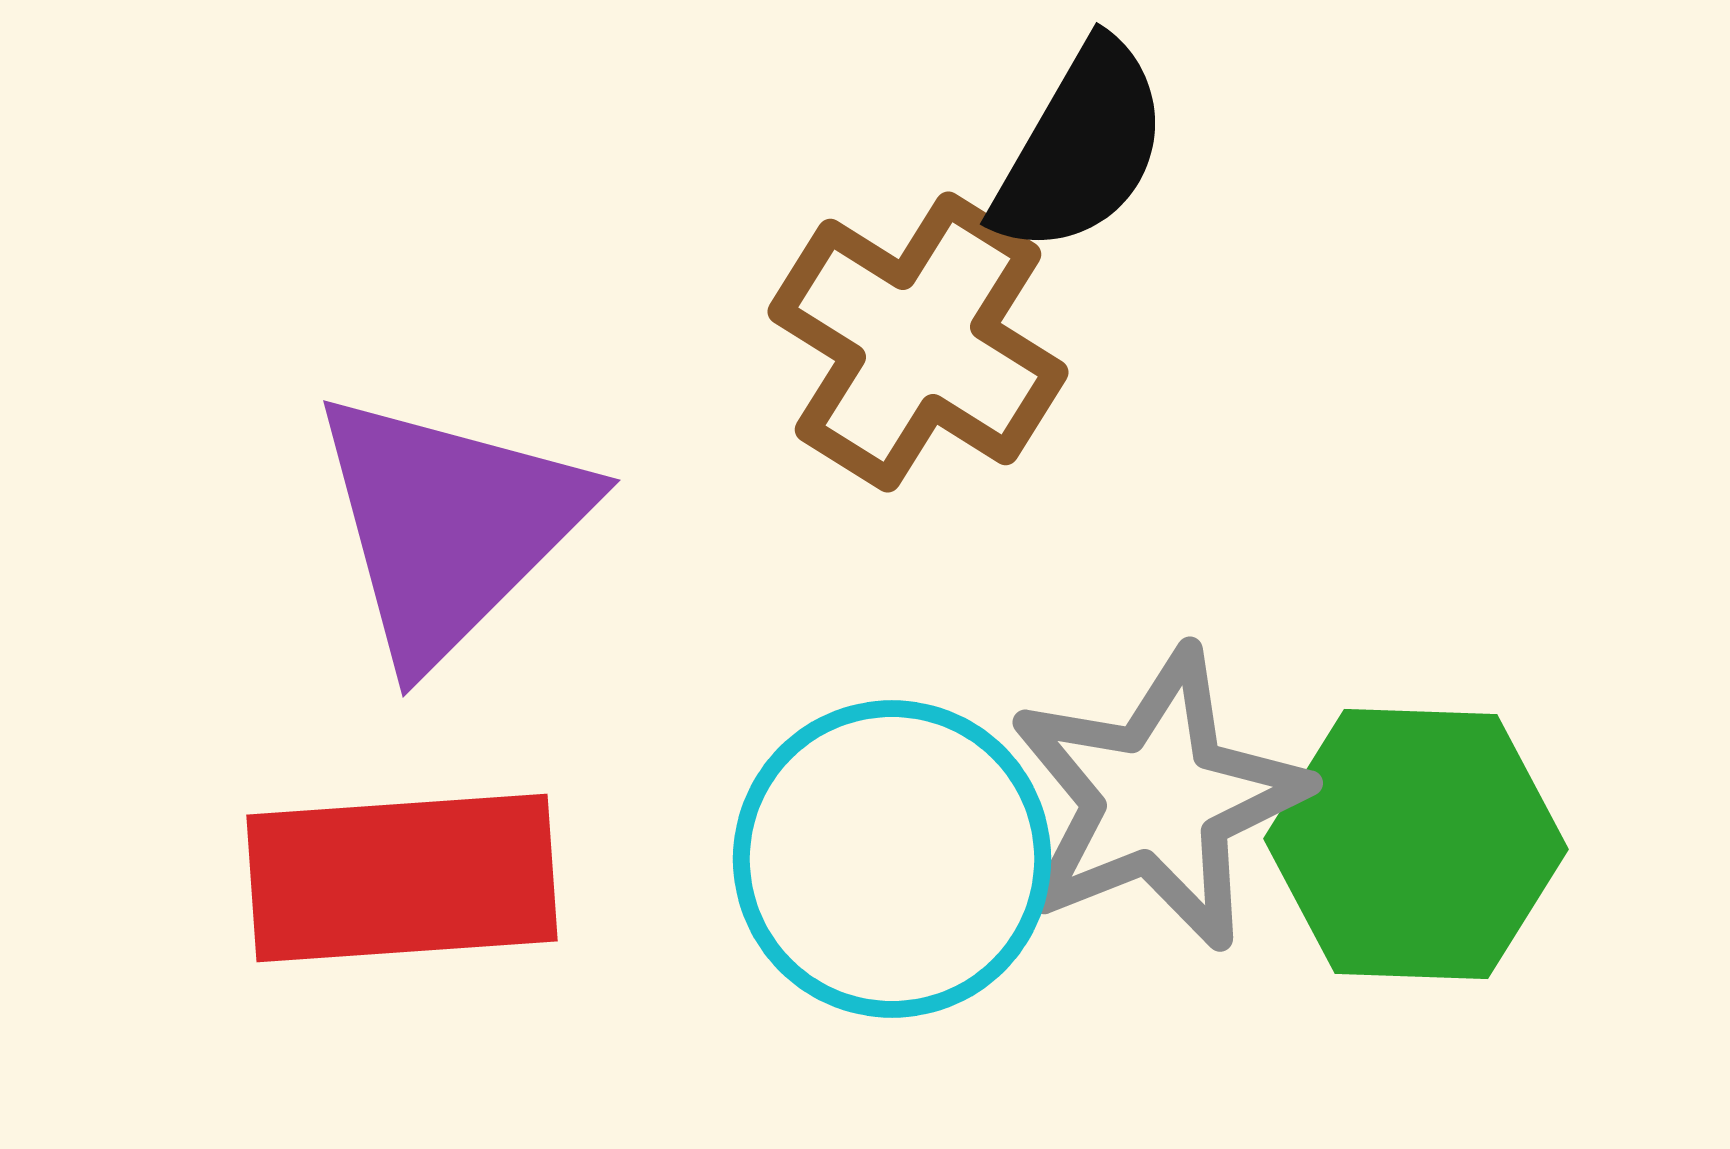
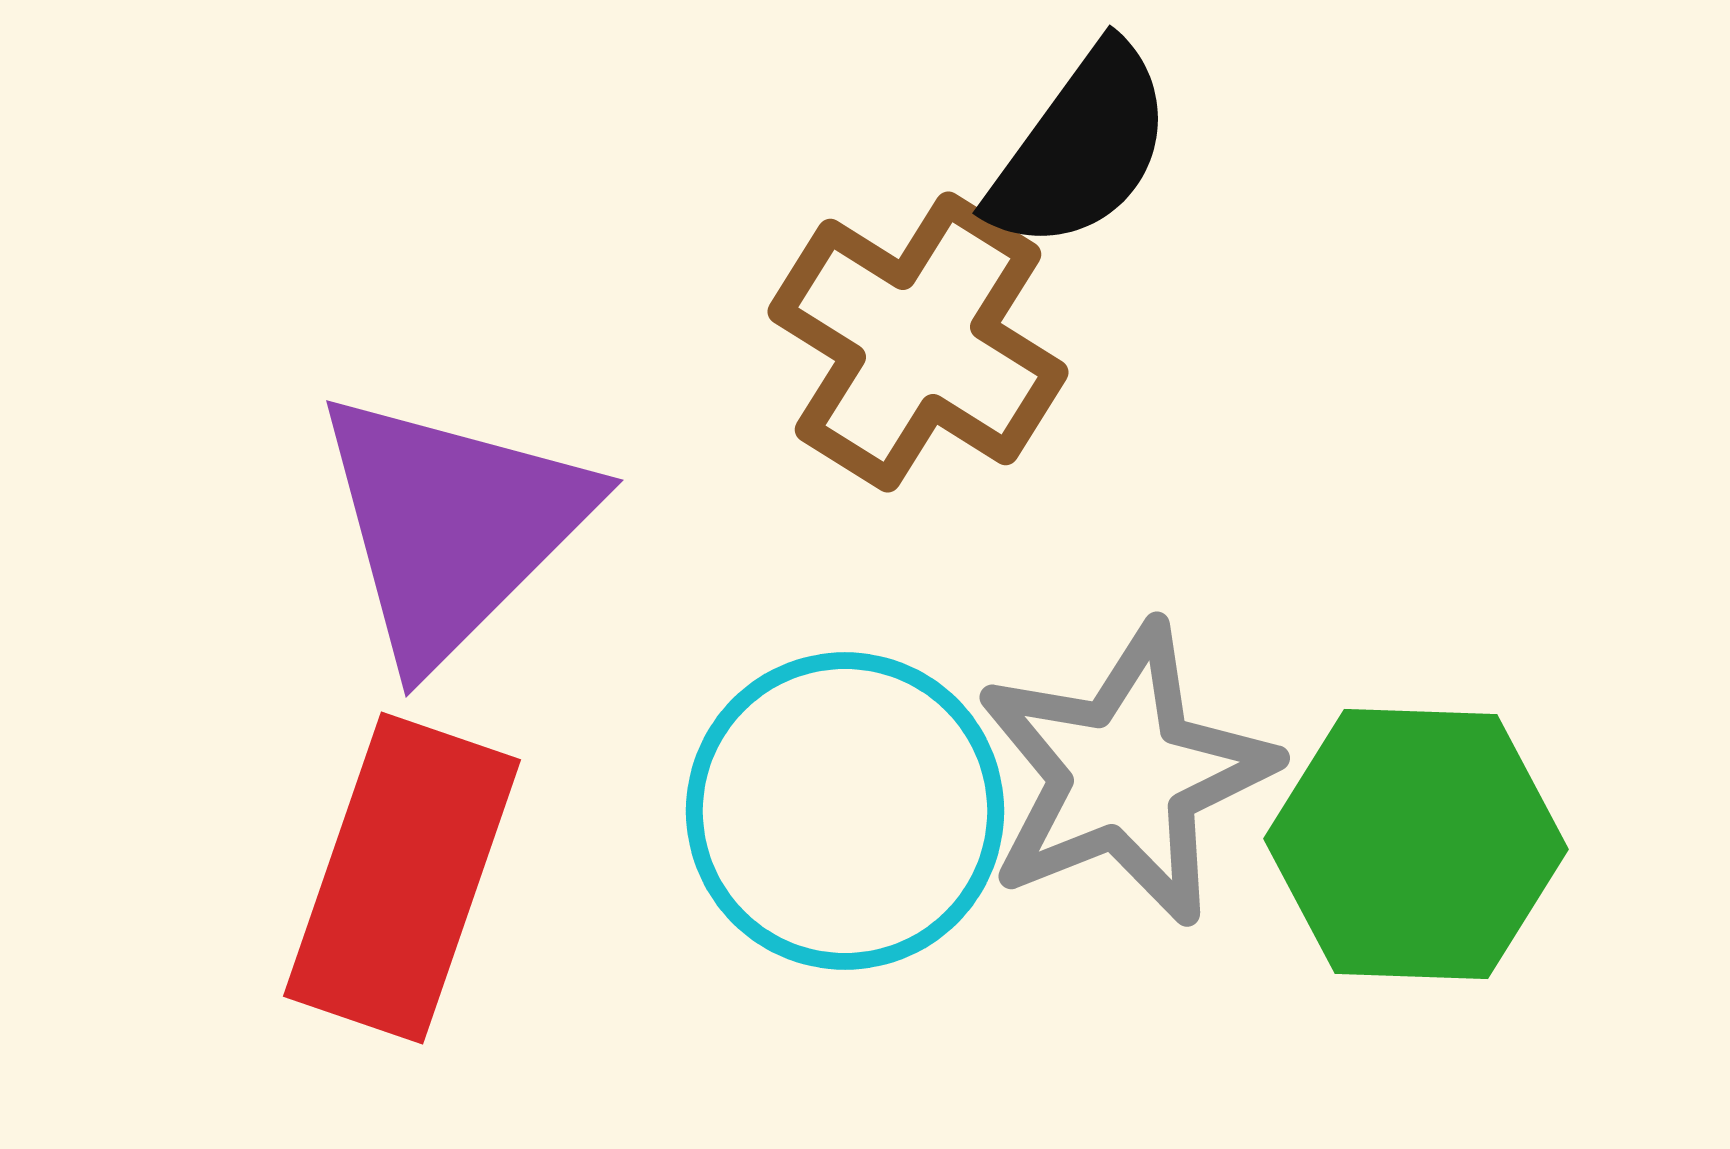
black semicircle: rotated 6 degrees clockwise
purple triangle: moved 3 px right
gray star: moved 33 px left, 25 px up
cyan circle: moved 47 px left, 48 px up
red rectangle: rotated 67 degrees counterclockwise
